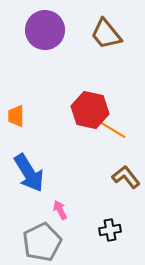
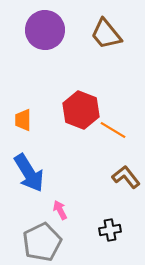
red hexagon: moved 9 px left; rotated 9 degrees clockwise
orange trapezoid: moved 7 px right, 4 px down
